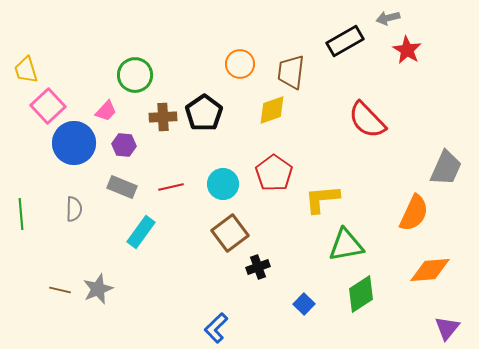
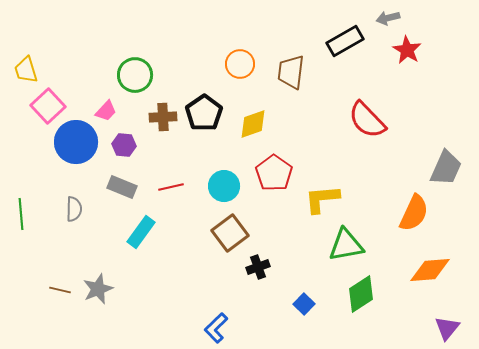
yellow diamond: moved 19 px left, 14 px down
blue circle: moved 2 px right, 1 px up
cyan circle: moved 1 px right, 2 px down
